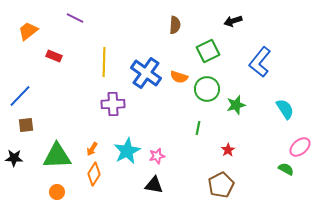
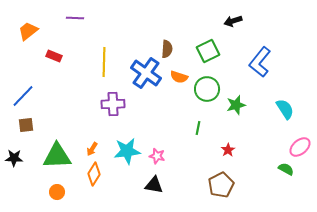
purple line: rotated 24 degrees counterclockwise
brown semicircle: moved 8 px left, 24 px down
blue line: moved 3 px right
cyan star: rotated 20 degrees clockwise
pink star: rotated 28 degrees clockwise
